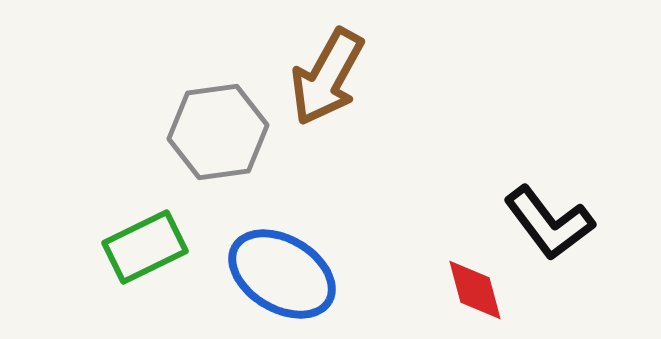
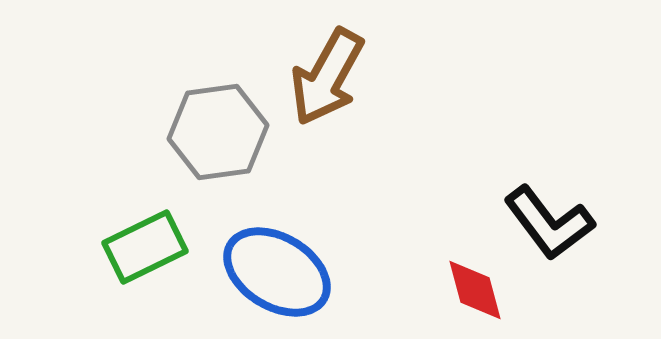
blue ellipse: moved 5 px left, 2 px up
